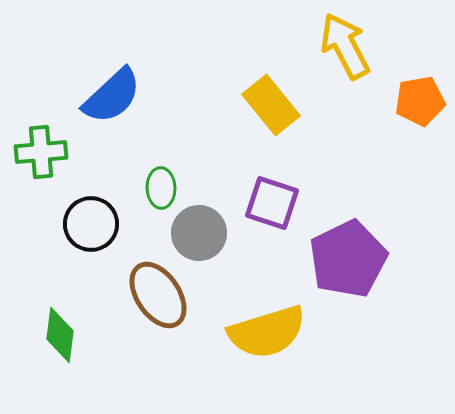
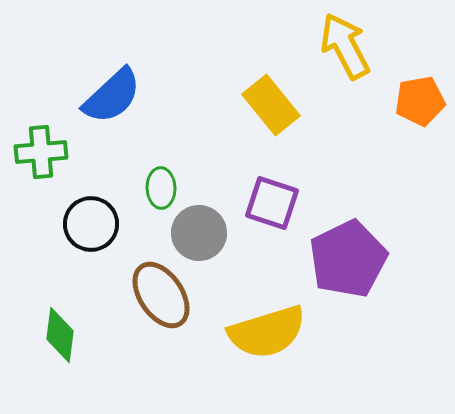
brown ellipse: moved 3 px right
